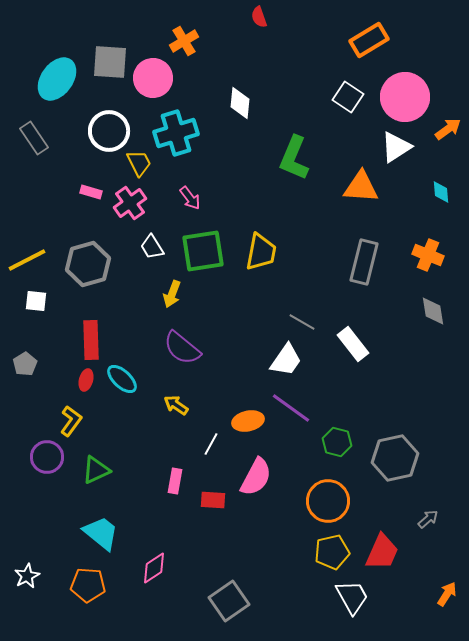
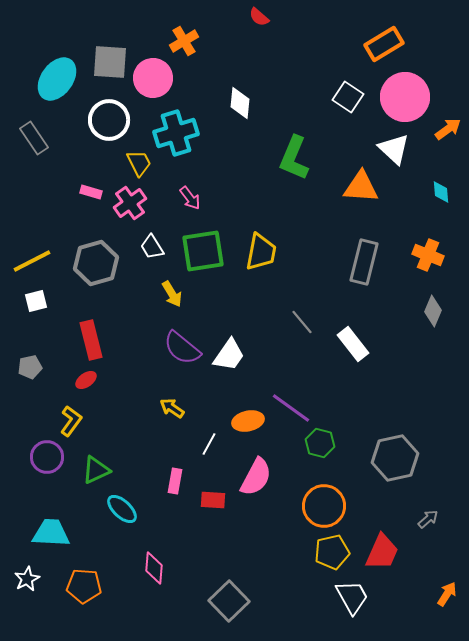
red semicircle at (259, 17): rotated 30 degrees counterclockwise
orange rectangle at (369, 40): moved 15 px right, 4 px down
white circle at (109, 131): moved 11 px up
white triangle at (396, 147): moved 2 px left, 2 px down; rotated 44 degrees counterclockwise
yellow line at (27, 260): moved 5 px right, 1 px down
gray hexagon at (88, 264): moved 8 px right, 1 px up
yellow arrow at (172, 294): rotated 52 degrees counterclockwise
white square at (36, 301): rotated 20 degrees counterclockwise
gray diamond at (433, 311): rotated 32 degrees clockwise
gray line at (302, 322): rotated 20 degrees clockwise
red rectangle at (91, 340): rotated 12 degrees counterclockwise
white trapezoid at (286, 360): moved 57 px left, 5 px up
gray pentagon at (25, 364): moved 5 px right, 3 px down; rotated 20 degrees clockwise
cyan ellipse at (122, 379): moved 130 px down
red ellipse at (86, 380): rotated 40 degrees clockwise
yellow arrow at (176, 405): moved 4 px left, 3 px down
green hexagon at (337, 442): moved 17 px left, 1 px down
white line at (211, 444): moved 2 px left
orange circle at (328, 501): moved 4 px left, 5 px down
cyan trapezoid at (101, 533): moved 50 px left; rotated 36 degrees counterclockwise
pink diamond at (154, 568): rotated 52 degrees counterclockwise
white star at (27, 576): moved 3 px down
orange pentagon at (88, 585): moved 4 px left, 1 px down
gray square at (229, 601): rotated 9 degrees counterclockwise
